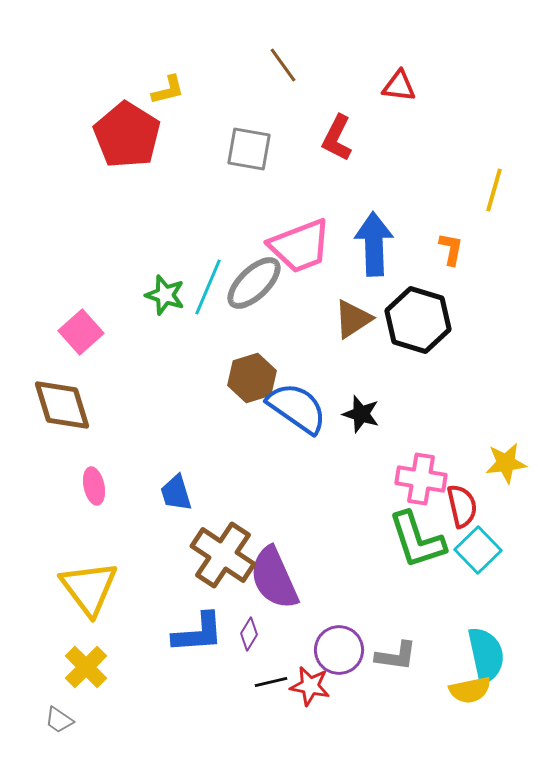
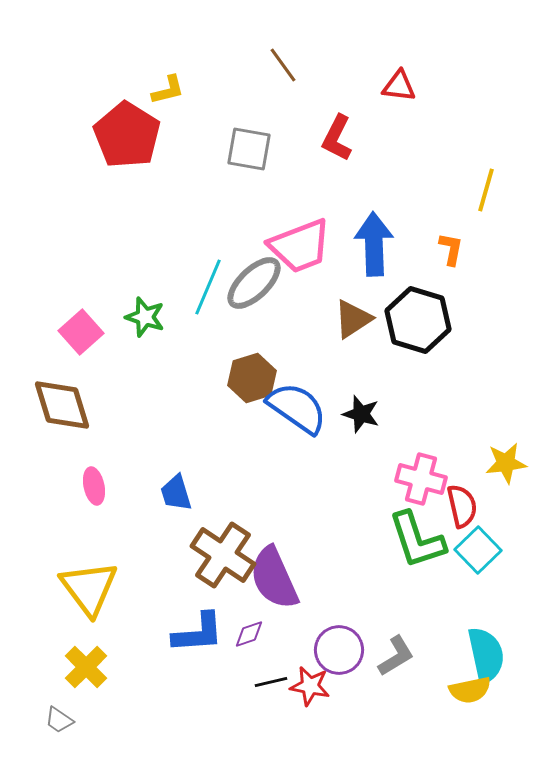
yellow line: moved 8 px left
green star: moved 20 px left, 22 px down
pink cross: rotated 6 degrees clockwise
purple diamond: rotated 40 degrees clockwise
gray L-shape: rotated 39 degrees counterclockwise
